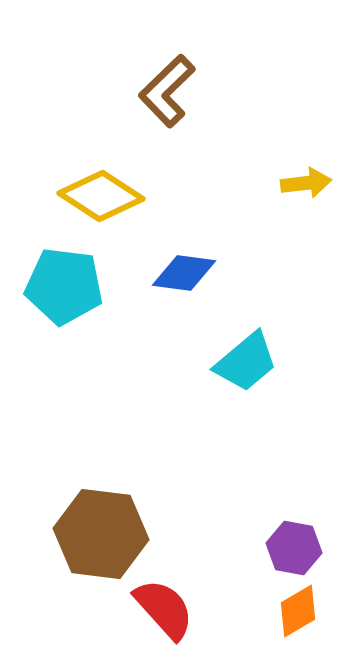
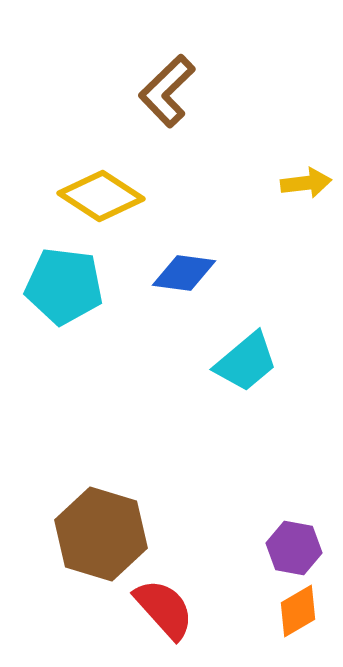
brown hexagon: rotated 10 degrees clockwise
